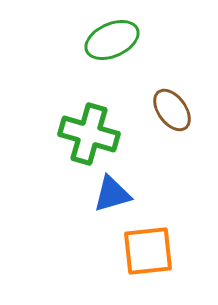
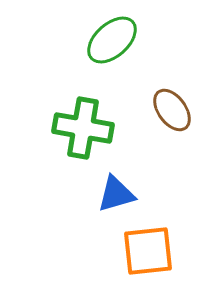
green ellipse: rotated 18 degrees counterclockwise
green cross: moved 6 px left, 6 px up; rotated 6 degrees counterclockwise
blue triangle: moved 4 px right
